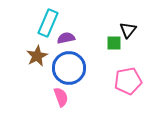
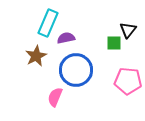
brown star: moved 1 px left
blue circle: moved 7 px right, 2 px down
pink pentagon: rotated 16 degrees clockwise
pink semicircle: moved 6 px left; rotated 138 degrees counterclockwise
